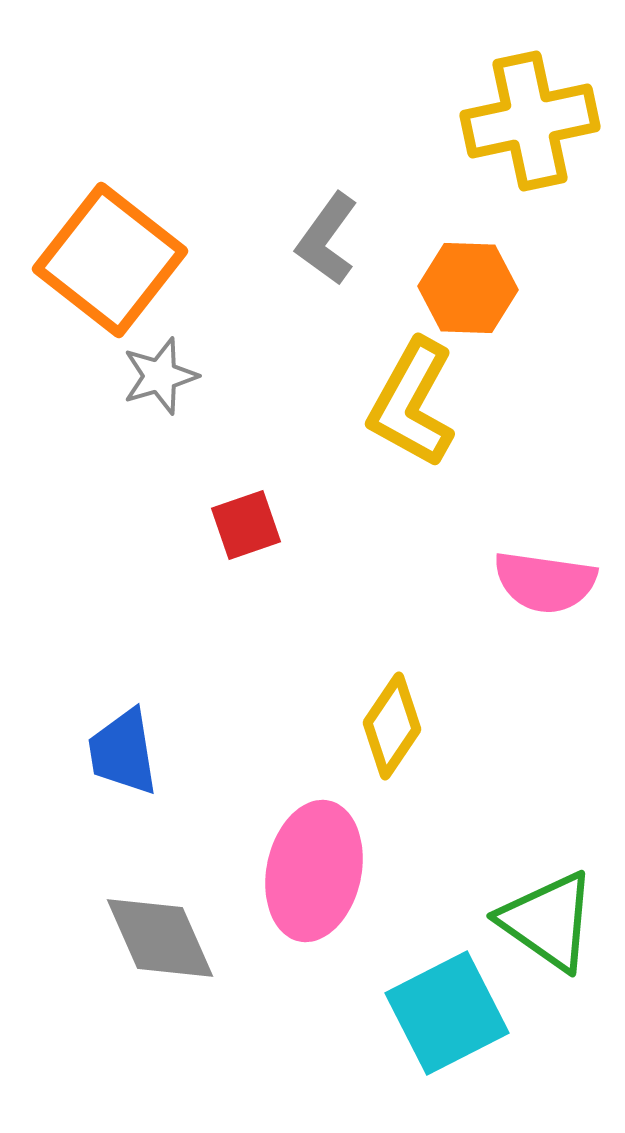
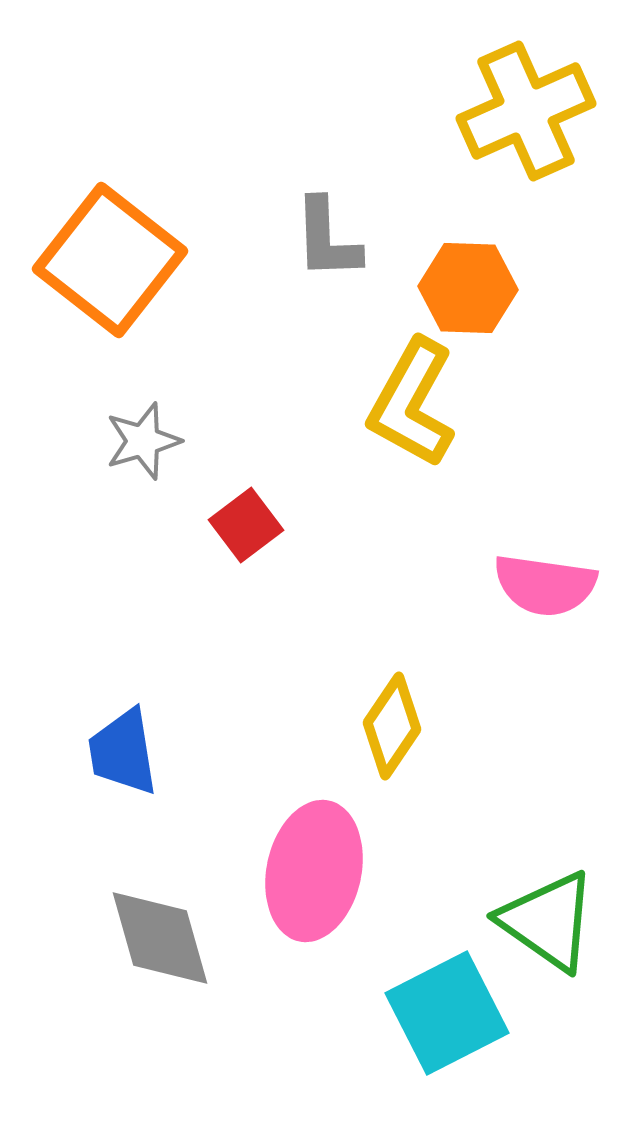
yellow cross: moved 4 px left, 10 px up; rotated 12 degrees counterclockwise
gray L-shape: rotated 38 degrees counterclockwise
gray star: moved 17 px left, 65 px down
red square: rotated 18 degrees counterclockwise
pink semicircle: moved 3 px down
gray diamond: rotated 8 degrees clockwise
